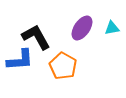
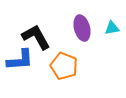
purple ellipse: rotated 50 degrees counterclockwise
orange pentagon: moved 1 px right; rotated 8 degrees counterclockwise
